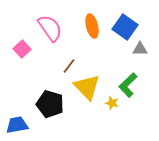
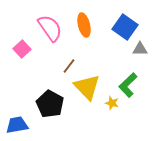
orange ellipse: moved 8 px left, 1 px up
black pentagon: rotated 12 degrees clockwise
